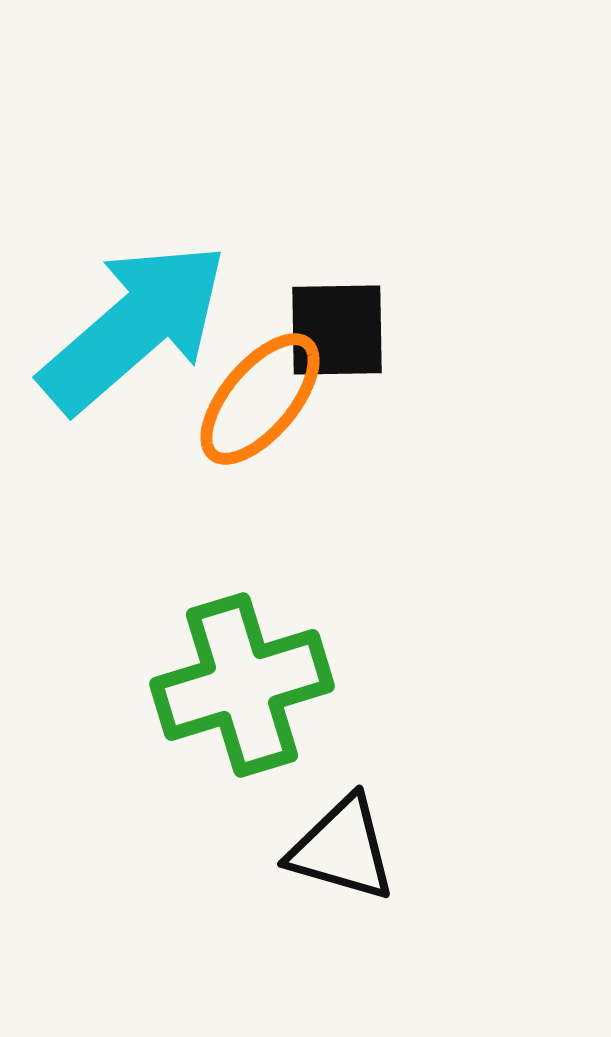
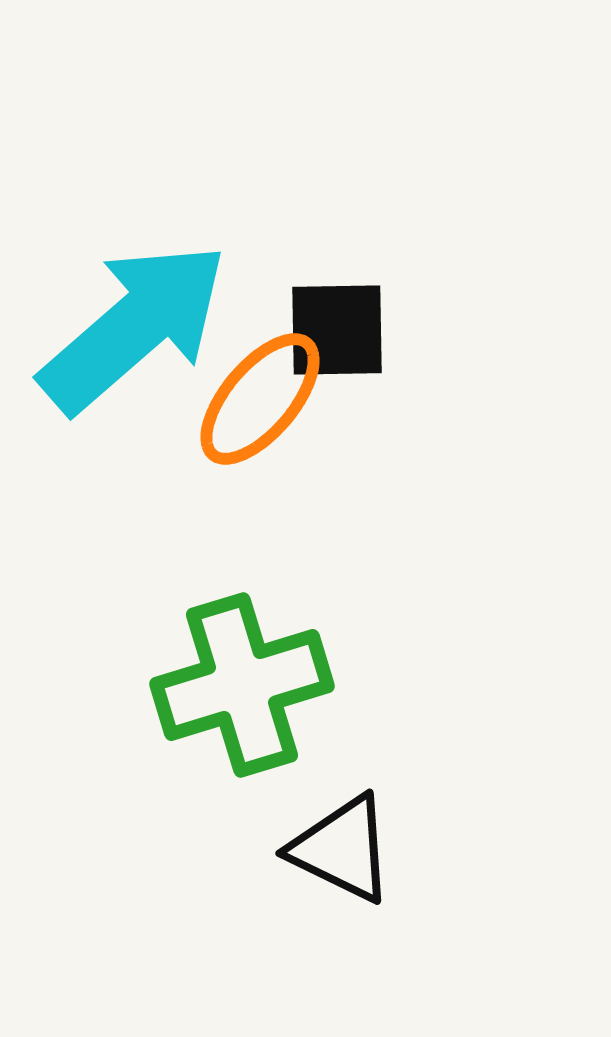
black triangle: rotated 10 degrees clockwise
